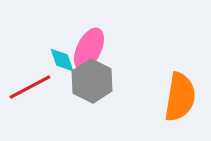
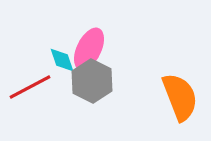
orange semicircle: rotated 30 degrees counterclockwise
